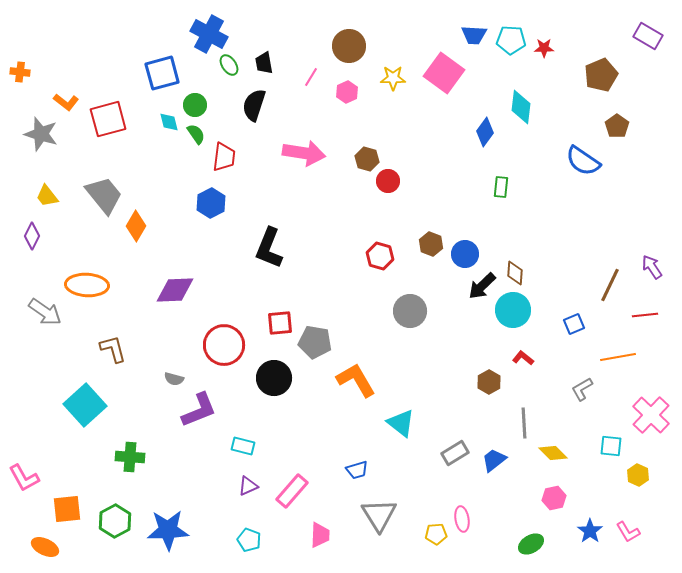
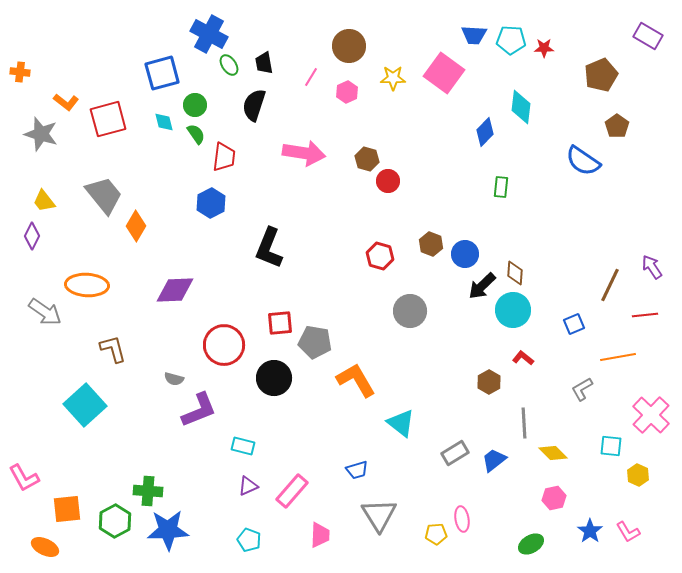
cyan diamond at (169, 122): moved 5 px left
blue diamond at (485, 132): rotated 8 degrees clockwise
yellow trapezoid at (47, 196): moved 3 px left, 5 px down
green cross at (130, 457): moved 18 px right, 34 px down
